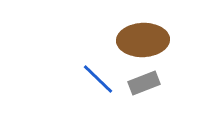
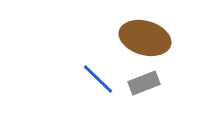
brown ellipse: moved 2 px right, 2 px up; rotated 18 degrees clockwise
